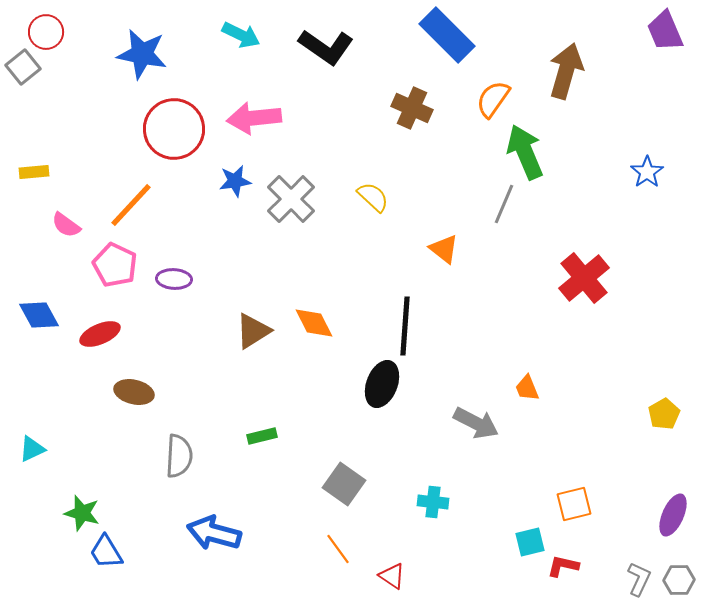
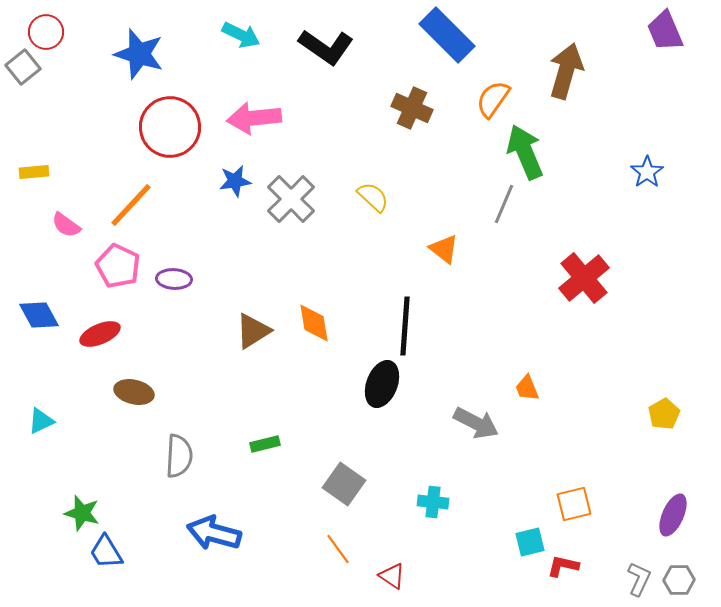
blue star at (142, 54): moved 3 px left; rotated 6 degrees clockwise
red circle at (174, 129): moved 4 px left, 2 px up
pink pentagon at (115, 265): moved 3 px right, 1 px down
orange diamond at (314, 323): rotated 18 degrees clockwise
green rectangle at (262, 436): moved 3 px right, 8 px down
cyan triangle at (32, 449): moved 9 px right, 28 px up
